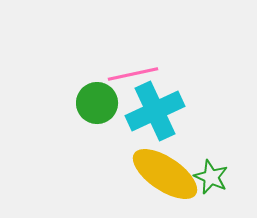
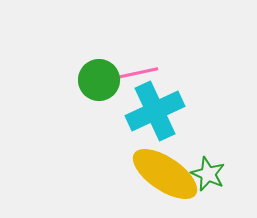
green circle: moved 2 px right, 23 px up
green star: moved 3 px left, 3 px up
